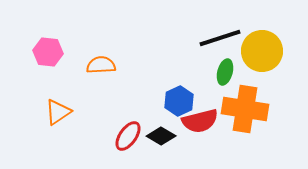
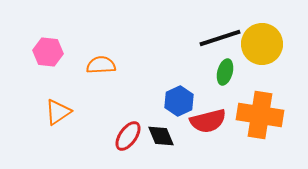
yellow circle: moved 7 px up
orange cross: moved 15 px right, 6 px down
red semicircle: moved 8 px right
black diamond: rotated 36 degrees clockwise
